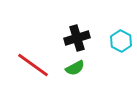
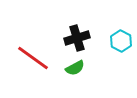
red line: moved 7 px up
